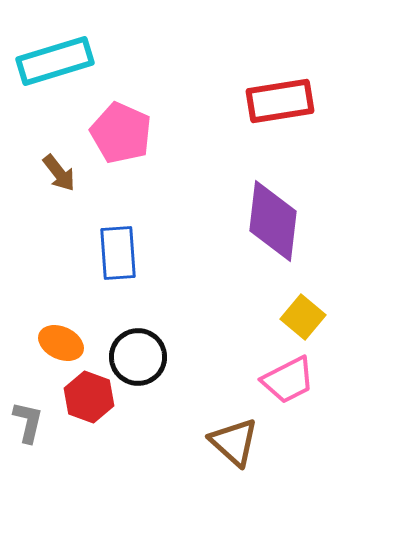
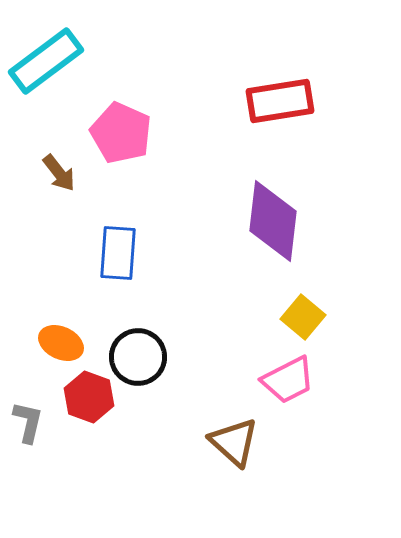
cyan rectangle: moved 9 px left; rotated 20 degrees counterclockwise
blue rectangle: rotated 8 degrees clockwise
